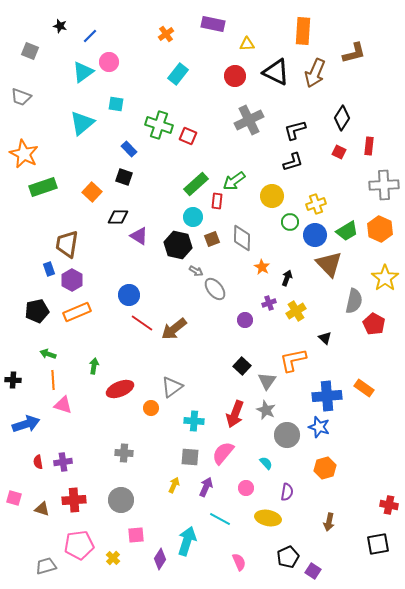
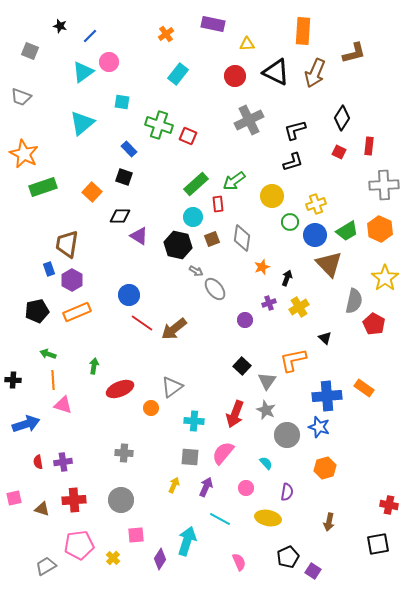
cyan square at (116, 104): moved 6 px right, 2 px up
red rectangle at (217, 201): moved 1 px right, 3 px down; rotated 14 degrees counterclockwise
black diamond at (118, 217): moved 2 px right, 1 px up
gray diamond at (242, 238): rotated 8 degrees clockwise
orange star at (262, 267): rotated 21 degrees clockwise
yellow cross at (296, 311): moved 3 px right, 4 px up
pink square at (14, 498): rotated 28 degrees counterclockwise
gray trapezoid at (46, 566): rotated 15 degrees counterclockwise
